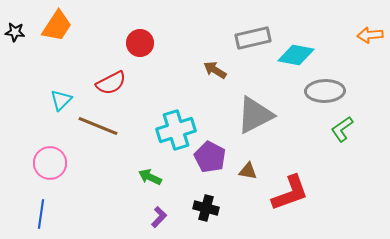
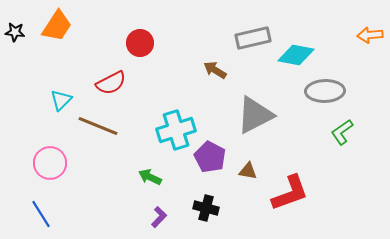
green L-shape: moved 3 px down
blue line: rotated 40 degrees counterclockwise
